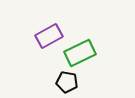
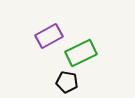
green rectangle: moved 1 px right
